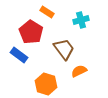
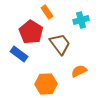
orange rectangle: rotated 24 degrees clockwise
brown trapezoid: moved 4 px left, 5 px up
blue rectangle: moved 1 px up
orange hexagon: rotated 20 degrees counterclockwise
